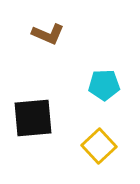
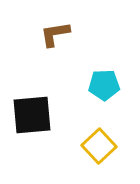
brown L-shape: moved 7 px right; rotated 148 degrees clockwise
black square: moved 1 px left, 3 px up
